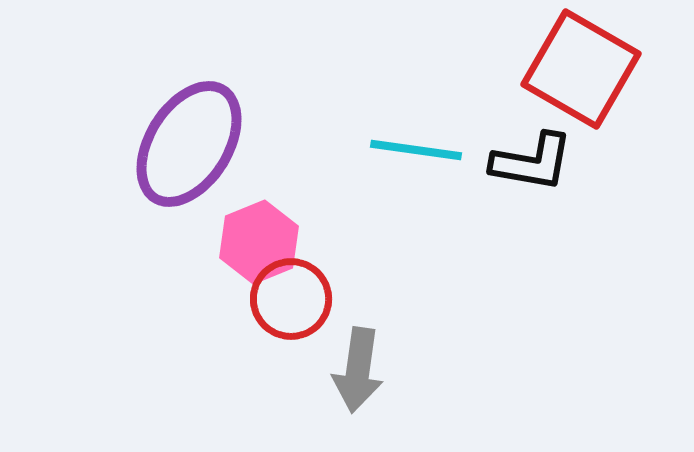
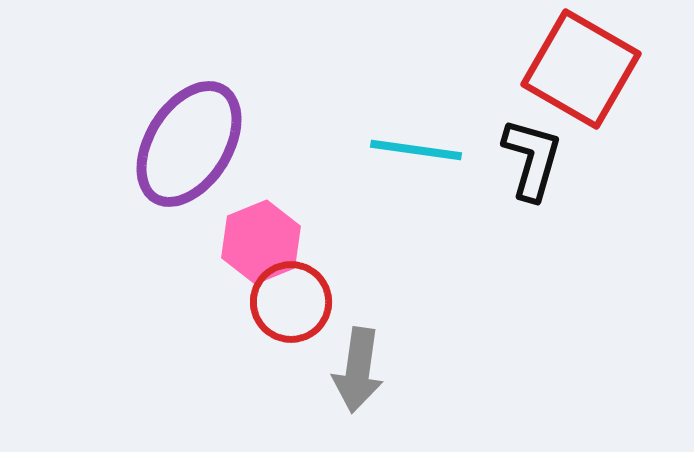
black L-shape: moved 3 px up; rotated 84 degrees counterclockwise
pink hexagon: moved 2 px right
red circle: moved 3 px down
